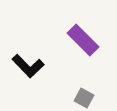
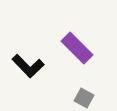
purple rectangle: moved 6 px left, 8 px down
